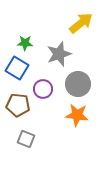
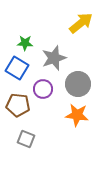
gray star: moved 5 px left, 4 px down
